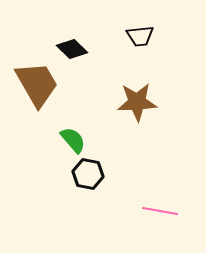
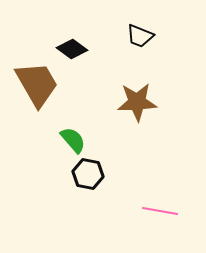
black trapezoid: rotated 28 degrees clockwise
black diamond: rotated 8 degrees counterclockwise
